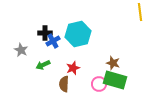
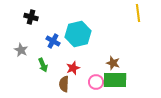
yellow line: moved 2 px left, 1 px down
black cross: moved 14 px left, 16 px up; rotated 16 degrees clockwise
blue cross: rotated 32 degrees counterclockwise
green arrow: rotated 88 degrees counterclockwise
green rectangle: rotated 15 degrees counterclockwise
pink circle: moved 3 px left, 2 px up
